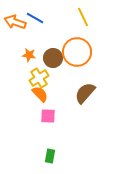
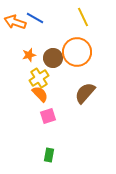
orange star: rotated 24 degrees counterclockwise
pink square: rotated 21 degrees counterclockwise
green rectangle: moved 1 px left, 1 px up
